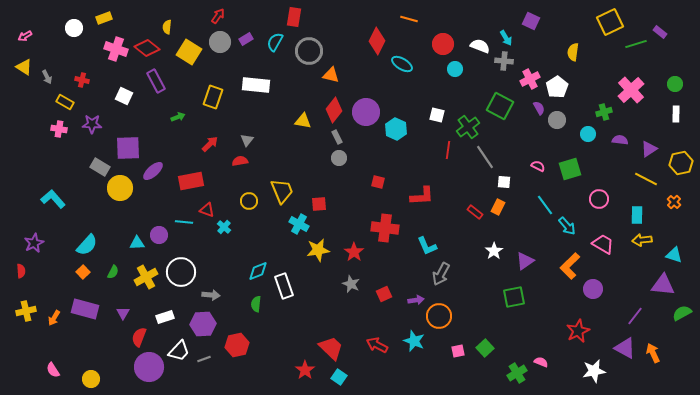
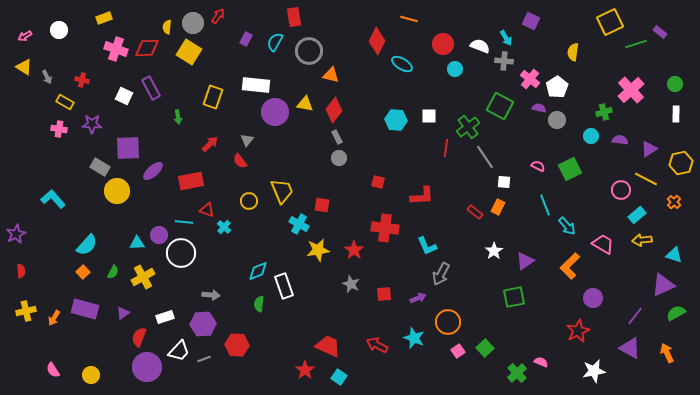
red rectangle at (294, 17): rotated 18 degrees counterclockwise
white circle at (74, 28): moved 15 px left, 2 px down
purple rectangle at (246, 39): rotated 32 degrees counterclockwise
gray circle at (220, 42): moved 27 px left, 19 px up
red diamond at (147, 48): rotated 40 degrees counterclockwise
pink cross at (530, 79): rotated 24 degrees counterclockwise
purple rectangle at (156, 81): moved 5 px left, 7 px down
purple semicircle at (539, 108): rotated 48 degrees counterclockwise
purple circle at (366, 112): moved 91 px left
white square at (437, 115): moved 8 px left, 1 px down; rotated 14 degrees counterclockwise
green arrow at (178, 117): rotated 104 degrees clockwise
yellow triangle at (303, 121): moved 2 px right, 17 px up
cyan hexagon at (396, 129): moved 9 px up; rotated 20 degrees counterclockwise
cyan circle at (588, 134): moved 3 px right, 2 px down
red line at (448, 150): moved 2 px left, 2 px up
red semicircle at (240, 161): rotated 119 degrees counterclockwise
green square at (570, 169): rotated 10 degrees counterclockwise
yellow circle at (120, 188): moved 3 px left, 3 px down
pink circle at (599, 199): moved 22 px right, 9 px up
red square at (319, 204): moved 3 px right, 1 px down; rotated 14 degrees clockwise
cyan line at (545, 205): rotated 15 degrees clockwise
cyan rectangle at (637, 215): rotated 48 degrees clockwise
purple star at (34, 243): moved 18 px left, 9 px up
red star at (354, 252): moved 2 px up
white circle at (181, 272): moved 19 px up
yellow cross at (146, 277): moved 3 px left
purple triangle at (663, 285): rotated 30 degrees counterclockwise
purple circle at (593, 289): moved 9 px down
red square at (384, 294): rotated 21 degrees clockwise
purple arrow at (416, 300): moved 2 px right, 2 px up; rotated 14 degrees counterclockwise
green semicircle at (256, 304): moved 3 px right
purple triangle at (123, 313): rotated 24 degrees clockwise
green semicircle at (682, 313): moved 6 px left
orange circle at (439, 316): moved 9 px right, 6 px down
cyan star at (414, 341): moved 3 px up
red hexagon at (237, 345): rotated 15 degrees clockwise
red trapezoid at (331, 348): moved 3 px left, 2 px up; rotated 20 degrees counterclockwise
purple triangle at (625, 348): moved 5 px right
pink square at (458, 351): rotated 24 degrees counterclockwise
orange arrow at (653, 353): moved 14 px right
purple circle at (149, 367): moved 2 px left
green cross at (517, 373): rotated 12 degrees counterclockwise
yellow circle at (91, 379): moved 4 px up
